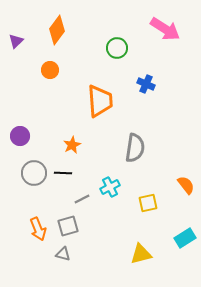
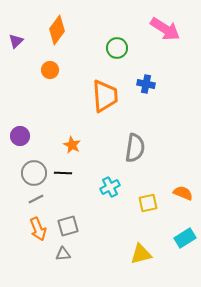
blue cross: rotated 12 degrees counterclockwise
orange trapezoid: moved 5 px right, 5 px up
orange star: rotated 18 degrees counterclockwise
orange semicircle: moved 3 px left, 8 px down; rotated 30 degrees counterclockwise
gray line: moved 46 px left
gray triangle: rotated 21 degrees counterclockwise
